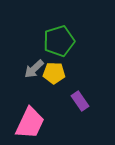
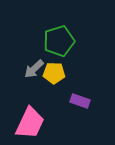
purple rectangle: rotated 36 degrees counterclockwise
